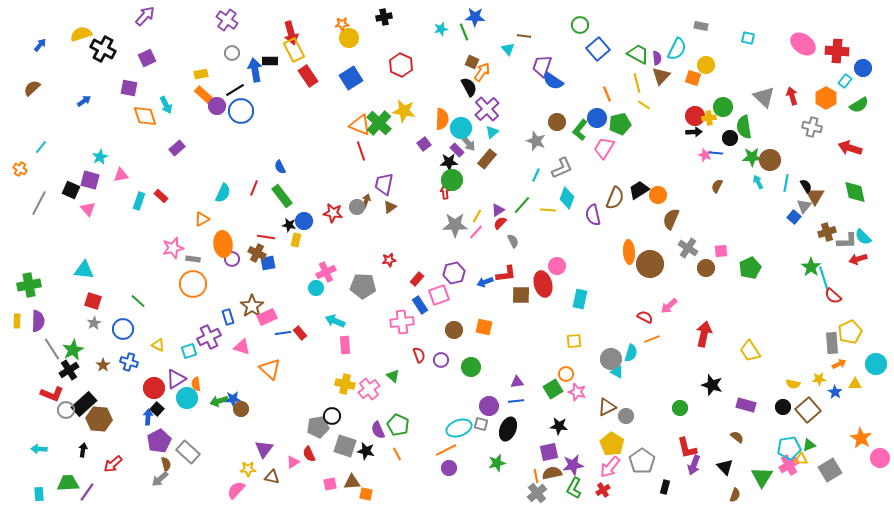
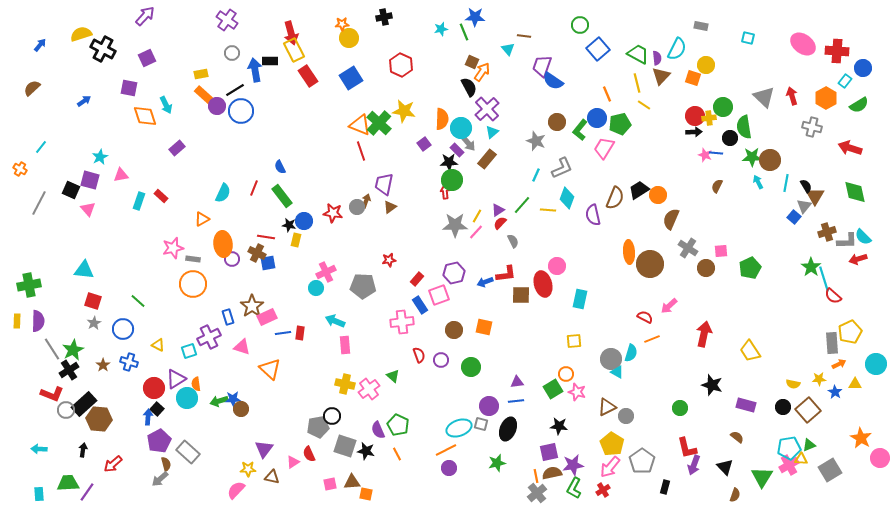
red rectangle at (300, 333): rotated 48 degrees clockwise
